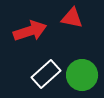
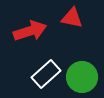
green circle: moved 2 px down
